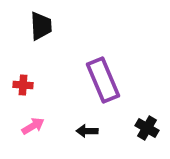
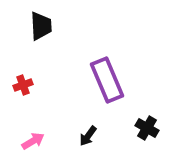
purple rectangle: moved 4 px right
red cross: rotated 24 degrees counterclockwise
pink arrow: moved 15 px down
black arrow: moved 1 px right, 5 px down; rotated 55 degrees counterclockwise
